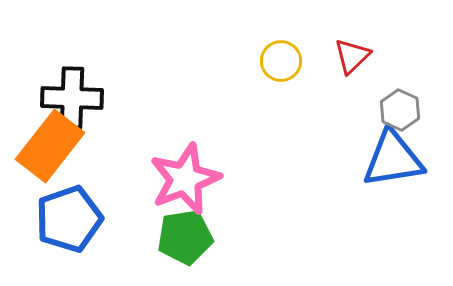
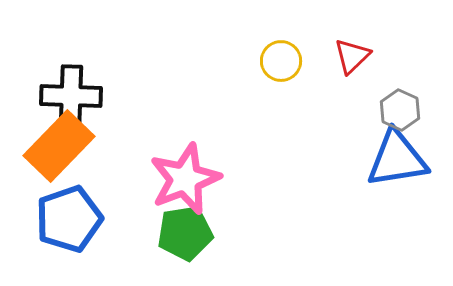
black cross: moved 1 px left, 2 px up
orange rectangle: moved 9 px right; rotated 6 degrees clockwise
blue triangle: moved 4 px right
green pentagon: moved 4 px up
